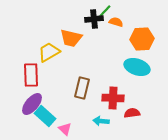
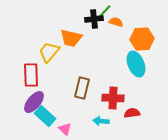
yellow trapezoid: rotated 20 degrees counterclockwise
cyan ellipse: moved 1 px left, 3 px up; rotated 50 degrees clockwise
purple ellipse: moved 2 px right, 2 px up
